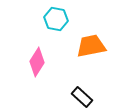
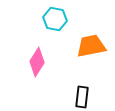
cyan hexagon: moved 1 px left
black rectangle: rotated 55 degrees clockwise
